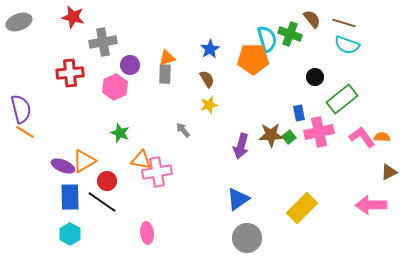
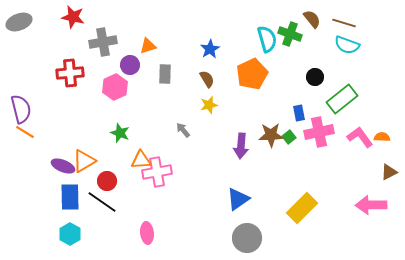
orange triangle at (167, 58): moved 19 px left, 12 px up
orange pentagon at (253, 59): moved 1 px left, 15 px down; rotated 24 degrees counterclockwise
pink L-shape at (362, 137): moved 2 px left
purple arrow at (241, 146): rotated 10 degrees counterclockwise
orange triangle at (141, 160): rotated 15 degrees counterclockwise
